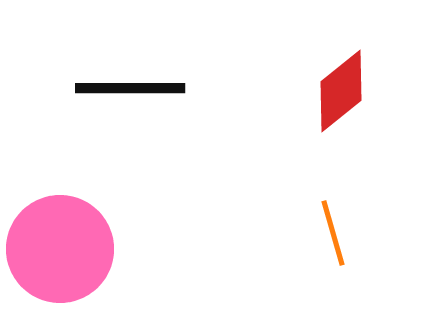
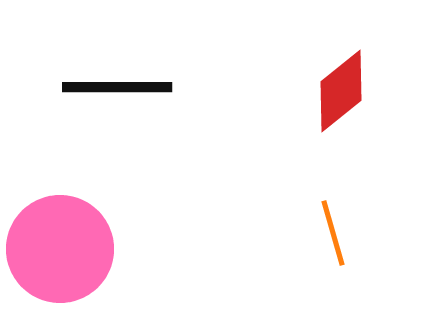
black line: moved 13 px left, 1 px up
